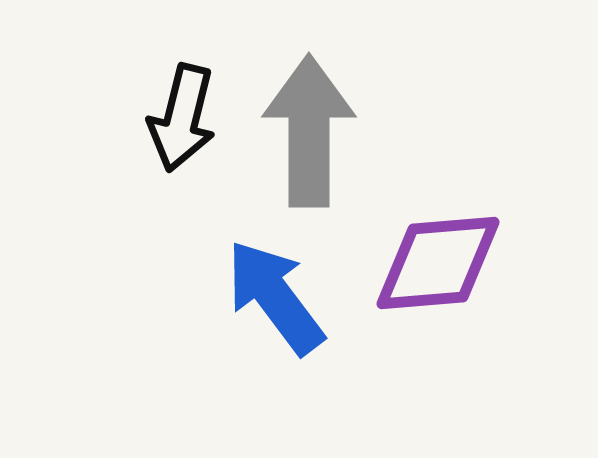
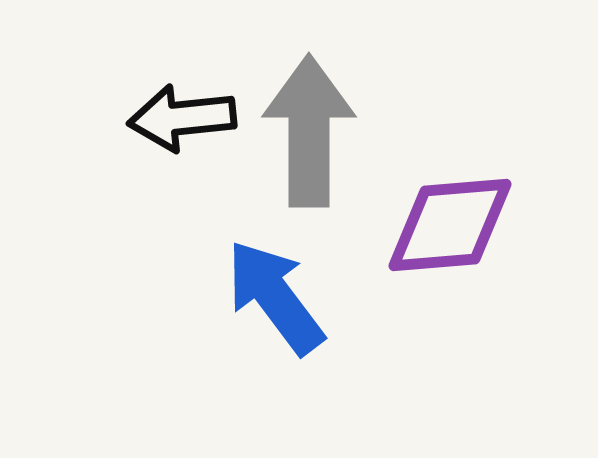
black arrow: rotated 70 degrees clockwise
purple diamond: moved 12 px right, 38 px up
